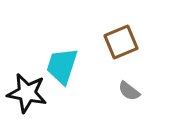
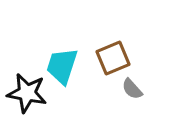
brown square: moved 8 px left, 16 px down
gray semicircle: moved 3 px right, 2 px up; rotated 10 degrees clockwise
